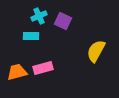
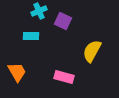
cyan cross: moved 5 px up
yellow semicircle: moved 4 px left
pink rectangle: moved 21 px right, 9 px down; rotated 30 degrees clockwise
orange trapezoid: rotated 75 degrees clockwise
